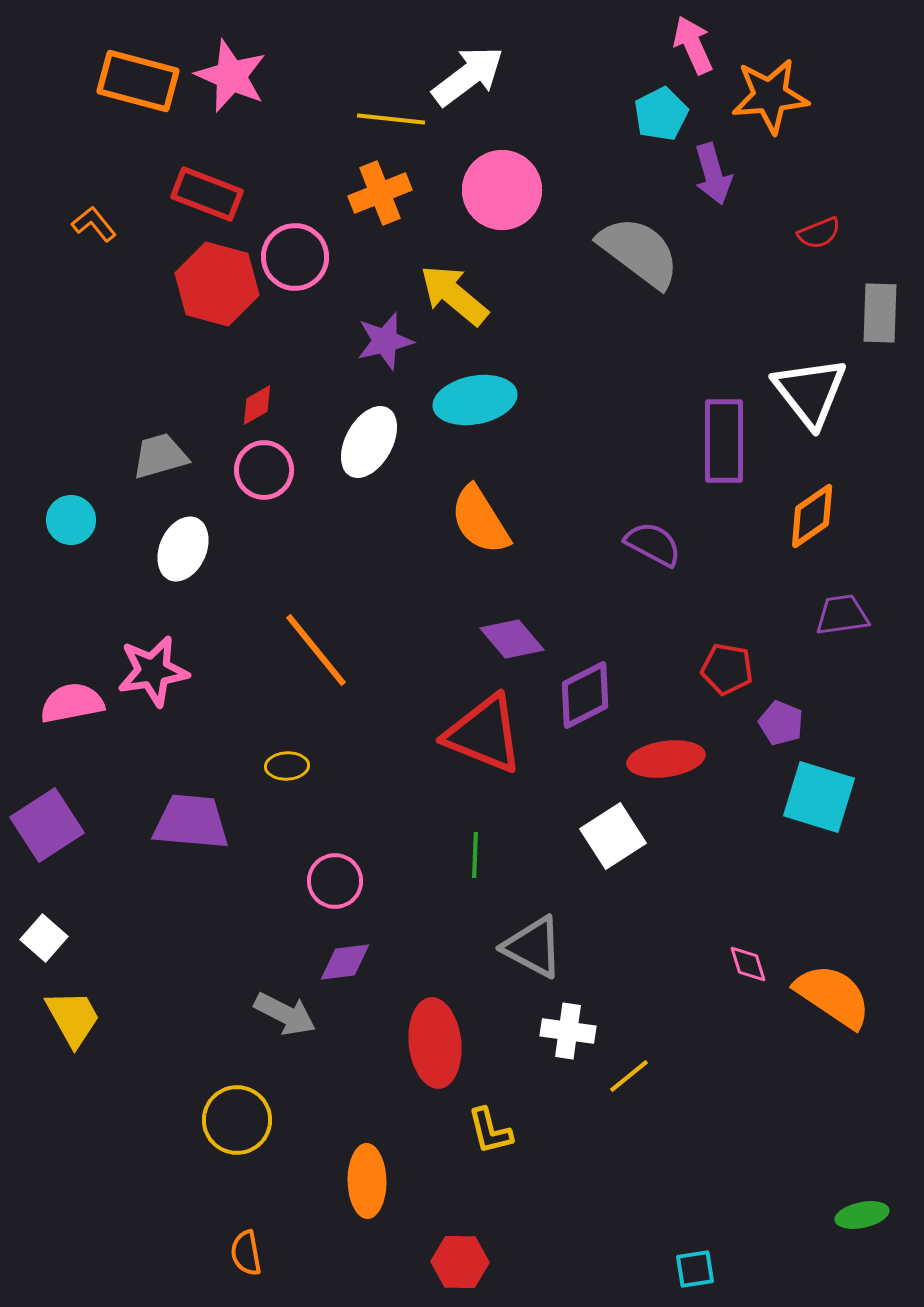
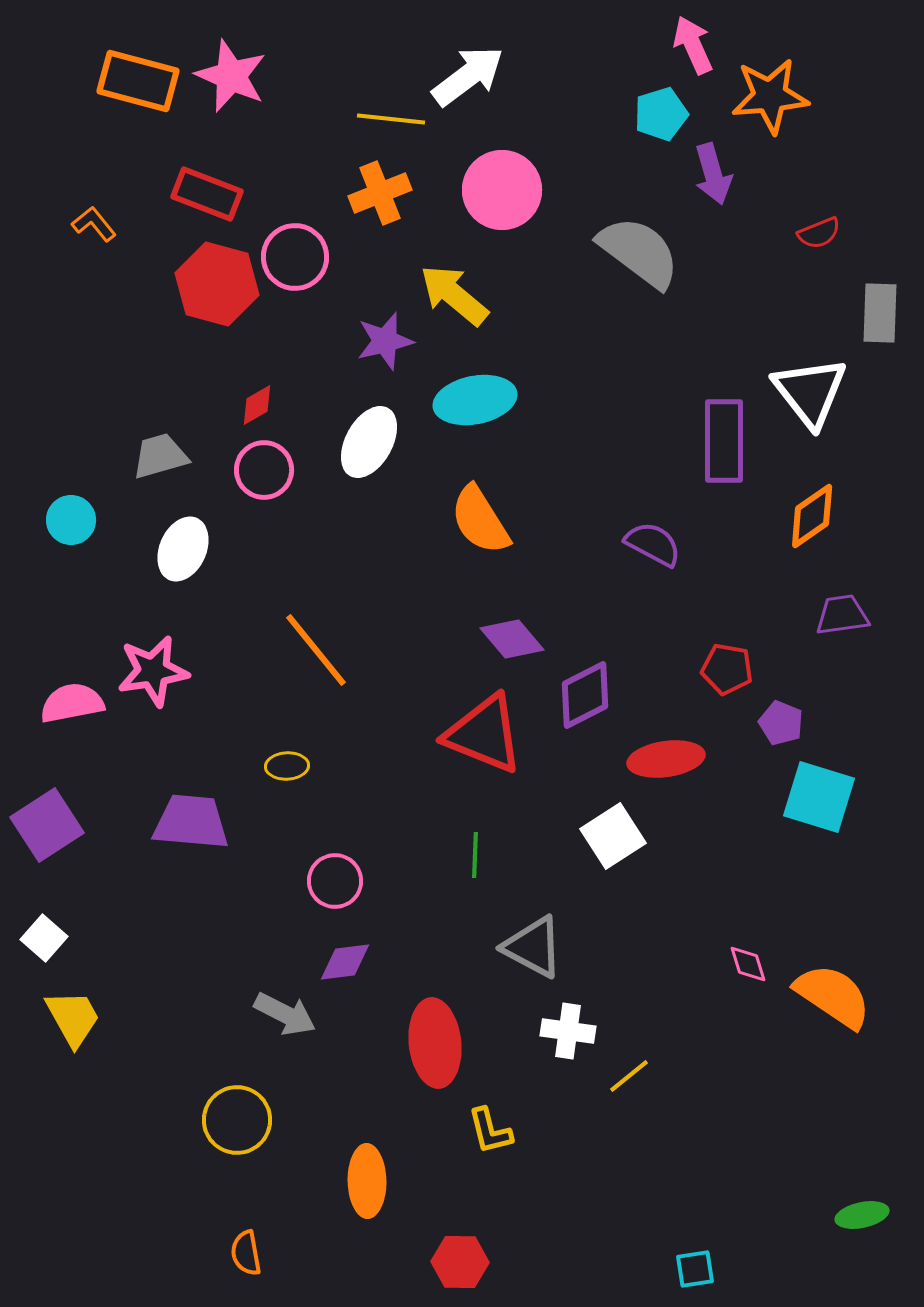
cyan pentagon at (661, 114): rotated 10 degrees clockwise
